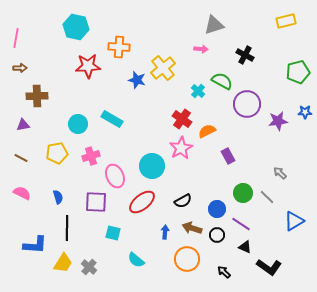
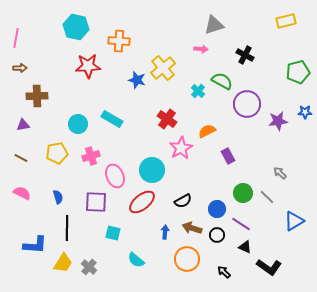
orange cross at (119, 47): moved 6 px up
red cross at (182, 119): moved 15 px left
cyan circle at (152, 166): moved 4 px down
